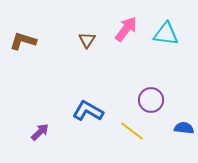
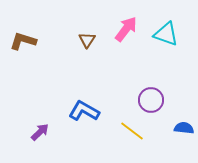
cyan triangle: rotated 12 degrees clockwise
blue L-shape: moved 4 px left
